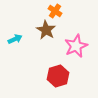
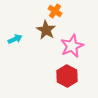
pink star: moved 4 px left
red hexagon: moved 9 px right; rotated 15 degrees counterclockwise
